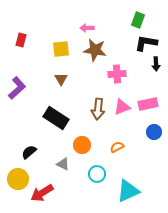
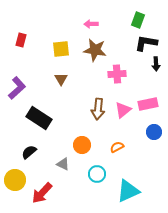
pink arrow: moved 4 px right, 4 px up
pink triangle: moved 1 px right, 3 px down; rotated 18 degrees counterclockwise
black rectangle: moved 17 px left
yellow circle: moved 3 px left, 1 px down
red arrow: rotated 15 degrees counterclockwise
